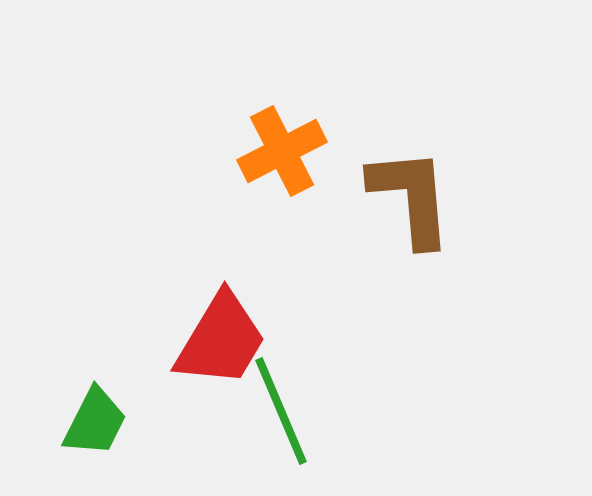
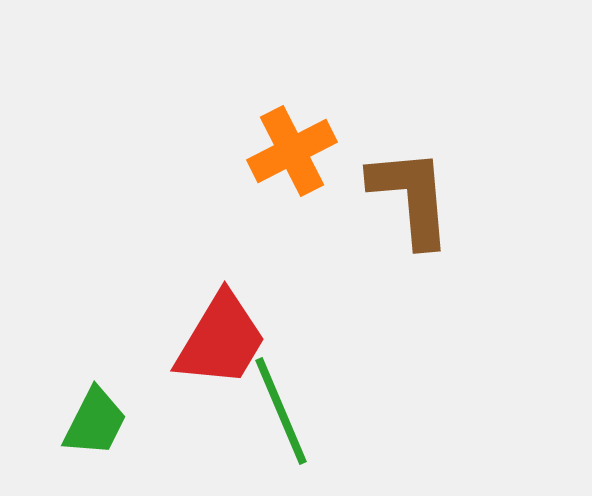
orange cross: moved 10 px right
